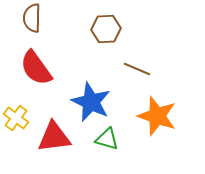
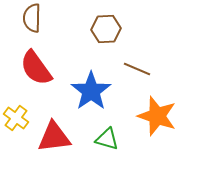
blue star: moved 11 px up; rotated 12 degrees clockwise
